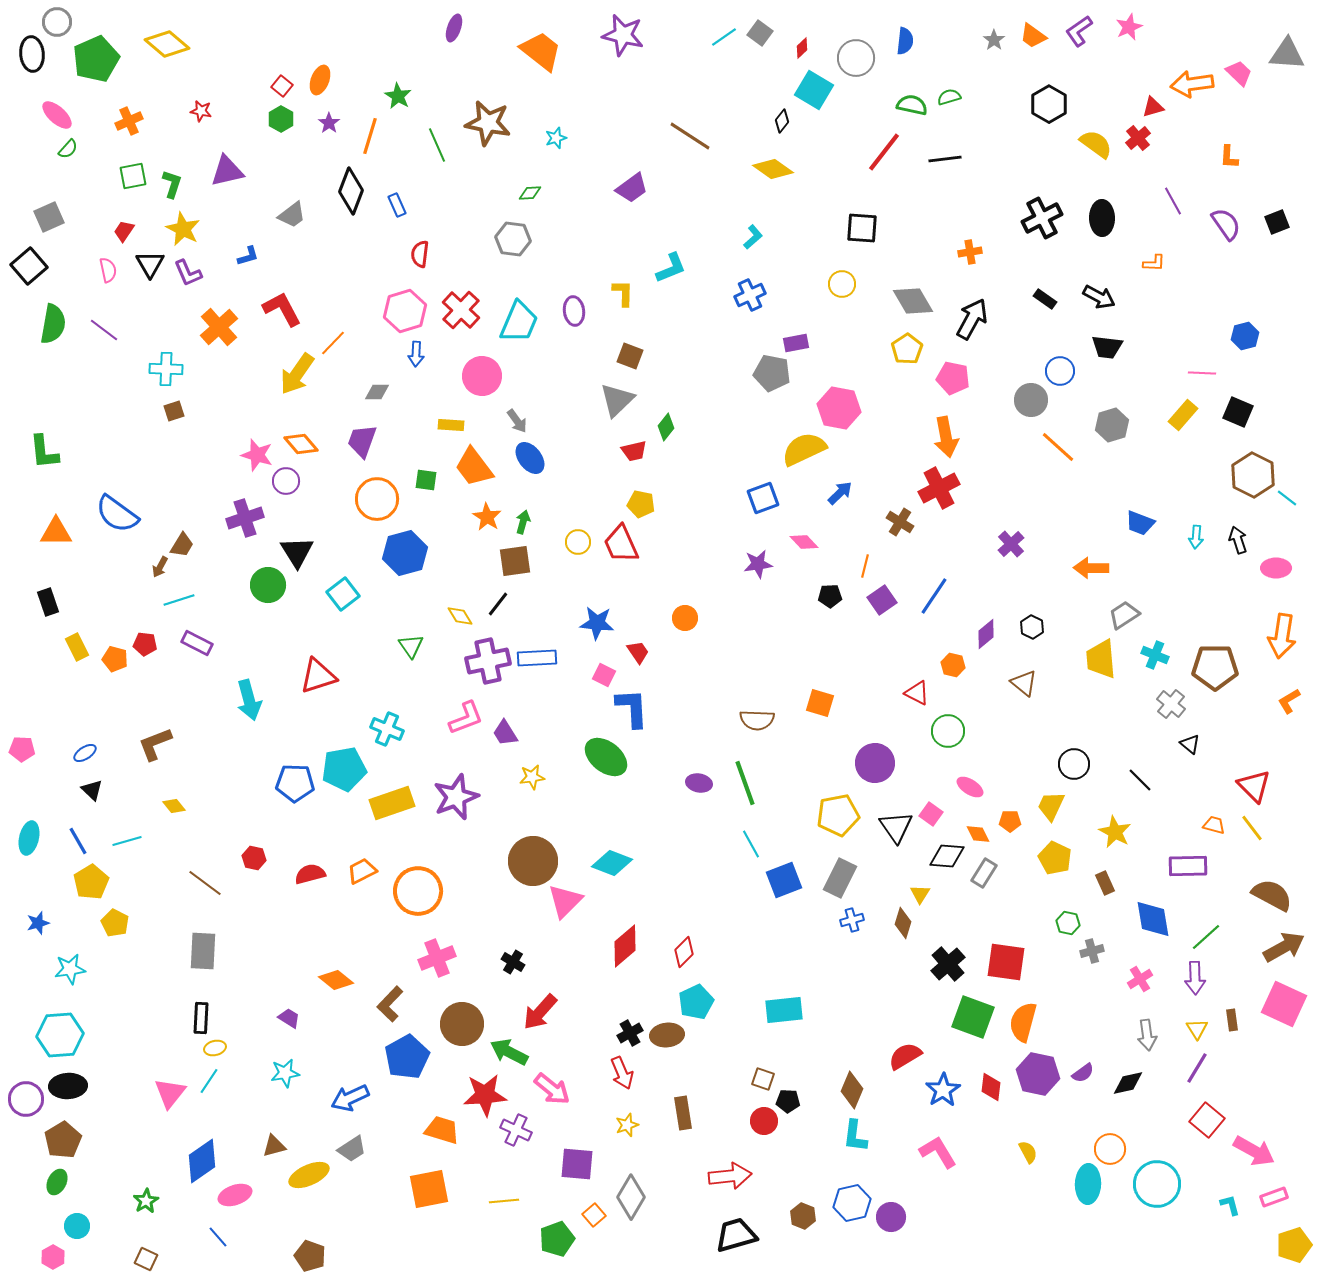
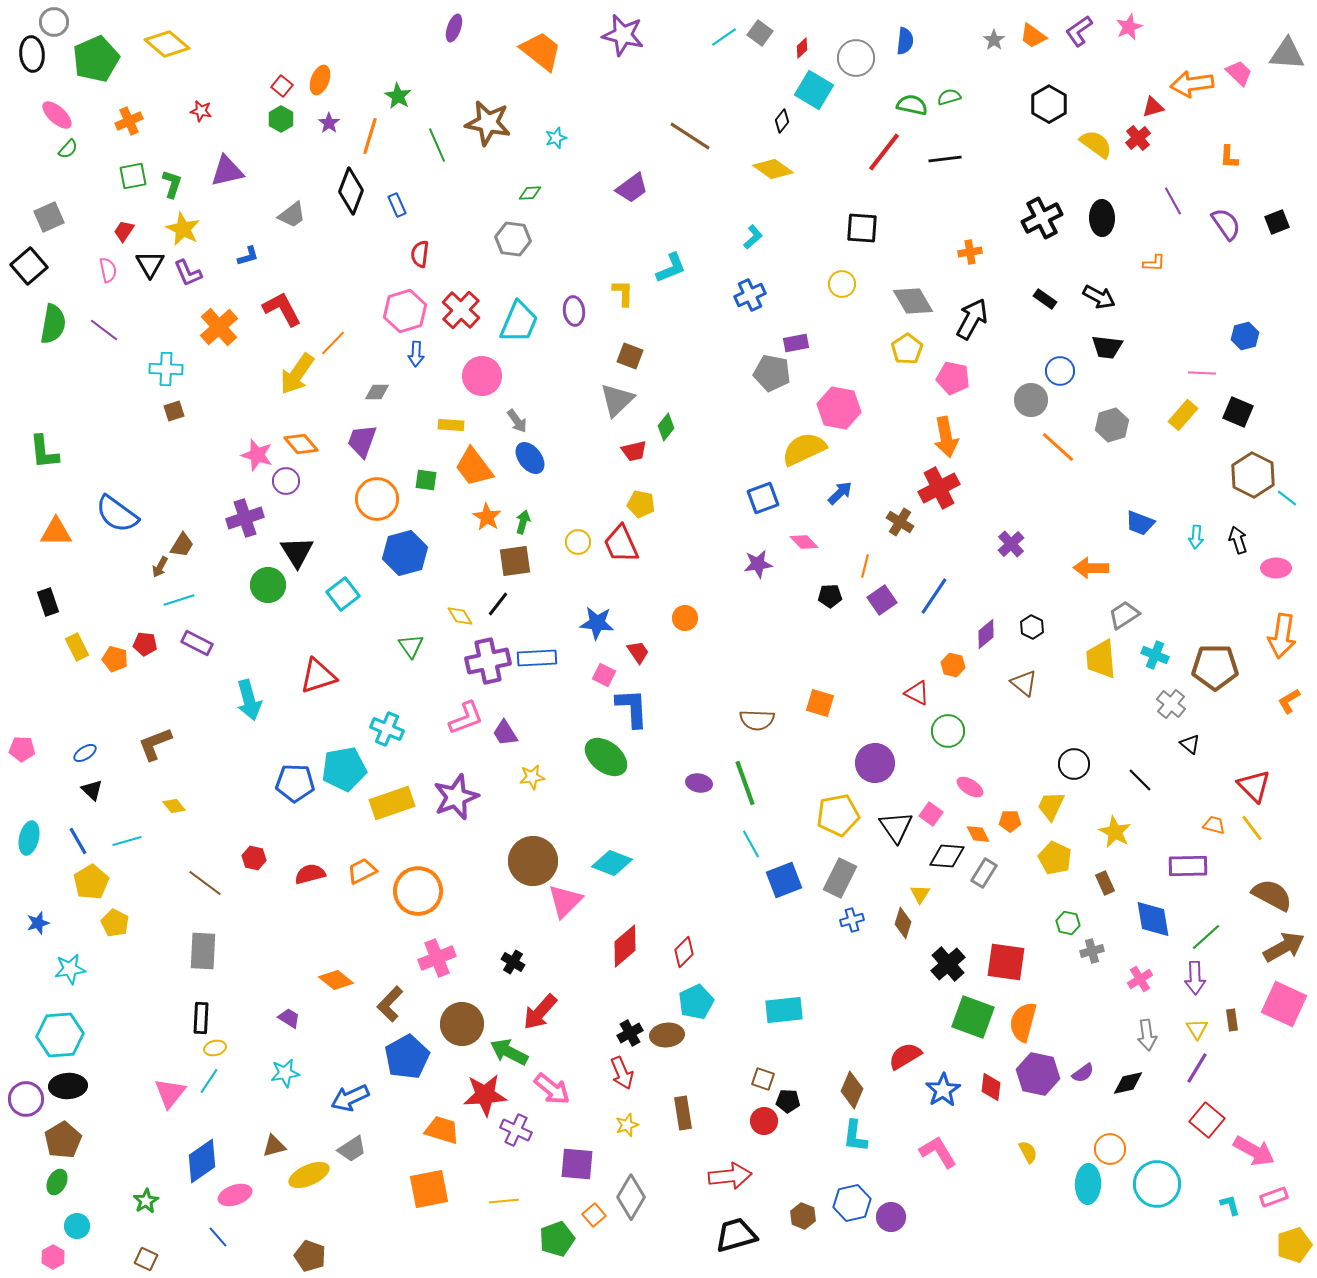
gray circle at (57, 22): moved 3 px left
